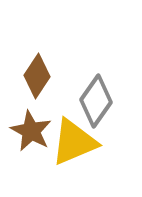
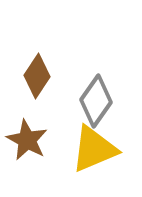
brown star: moved 4 px left, 9 px down
yellow triangle: moved 20 px right, 7 px down
